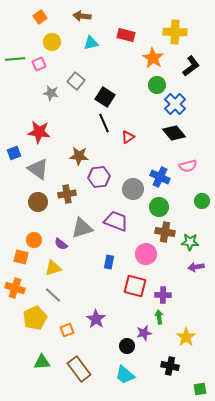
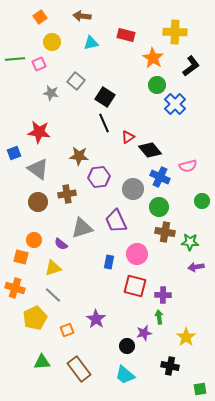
black diamond at (174, 133): moved 24 px left, 17 px down
purple trapezoid at (116, 221): rotated 135 degrees counterclockwise
pink circle at (146, 254): moved 9 px left
